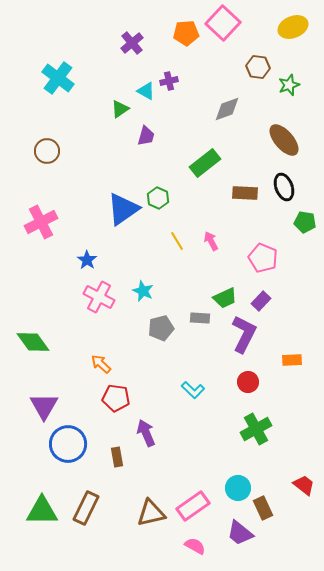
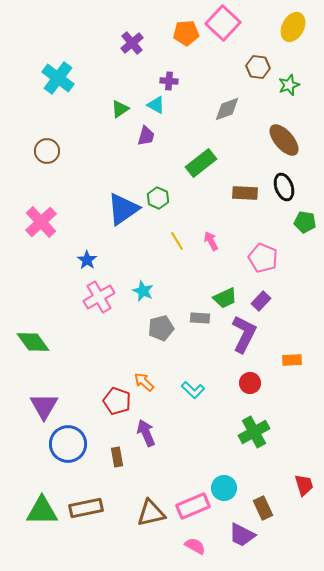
yellow ellipse at (293, 27): rotated 40 degrees counterclockwise
purple cross at (169, 81): rotated 18 degrees clockwise
cyan triangle at (146, 91): moved 10 px right, 14 px down
green rectangle at (205, 163): moved 4 px left
pink cross at (41, 222): rotated 16 degrees counterclockwise
pink cross at (99, 297): rotated 32 degrees clockwise
orange arrow at (101, 364): moved 43 px right, 18 px down
red circle at (248, 382): moved 2 px right, 1 px down
red pentagon at (116, 398): moved 1 px right, 3 px down; rotated 12 degrees clockwise
green cross at (256, 429): moved 2 px left, 3 px down
red trapezoid at (304, 485): rotated 35 degrees clockwise
cyan circle at (238, 488): moved 14 px left
pink rectangle at (193, 506): rotated 12 degrees clockwise
brown rectangle at (86, 508): rotated 52 degrees clockwise
purple trapezoid at (240, 533): moved 2 px right, 2 px down; rotated 12 degrees counterclockwise
